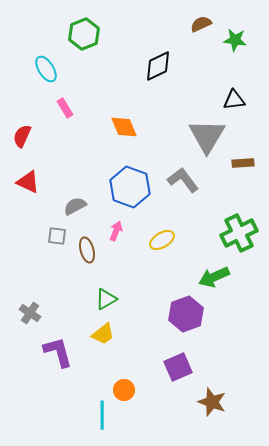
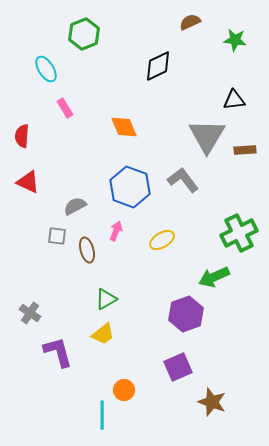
brown semicircle: moved 11 px left, 2 px up
red semicircle: rotated 20 degrees counterclockwise
brown rectangle: moved 2 px right, 13 px up
